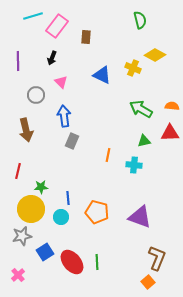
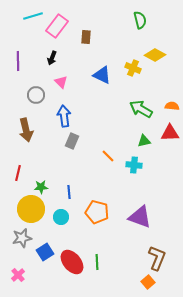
orange line: moved 1 px down; rotated 56 degrees counterclockwise
red line: moved 2 px down
blue line: moved 1 px right, 6 px up
gray star: moved 2 px down
